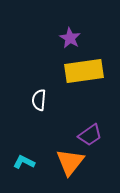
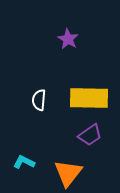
purple star: moved 2 px left, 1 px down
yellow rectangle: moved 5 px right, 27 px down; rotated 9 degrees clockwise
orange triangle: moved 2 px left, 11 px down
